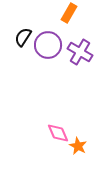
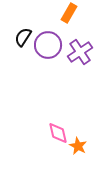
purple cross: rotated 25 degrees clockwise
pink diamond: rotated 10 degrees clockwise
